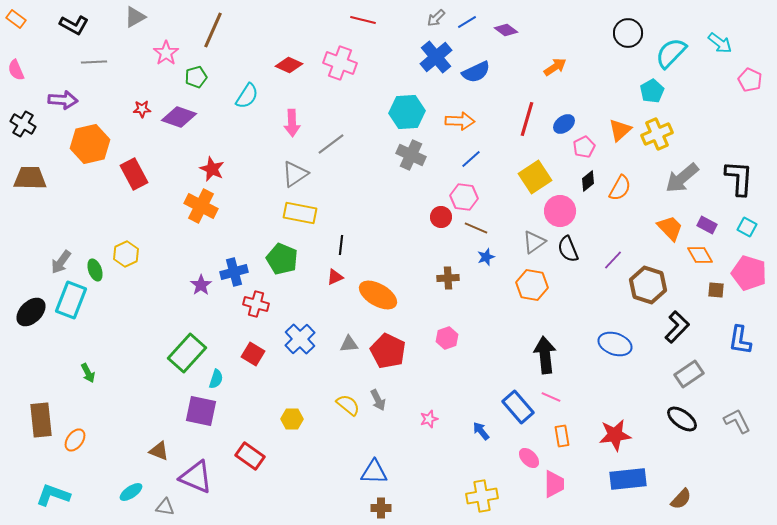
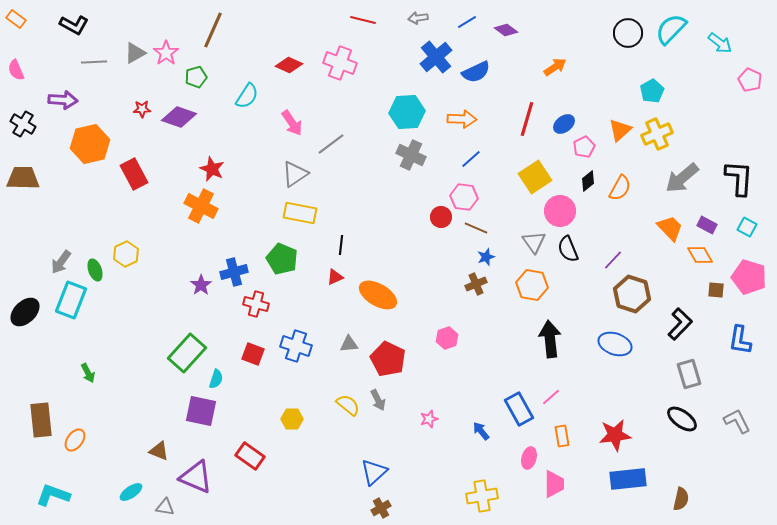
gray triangle at (135, 17): moved 36 px down
gray arrow at (436, 18): moved 18 px left; rotated 36 degrees clockwise
cyan semicircle at (671, 53): moved 24 px up
orange arrow at (460, 121): moved 2 px right, 2 px up
pink arrow at (292, 123): rotated 32 degrees counterclockwise
brown trapezoid at (30, 178): moved 7 px left
gray triangle at (534, 242): rotated 30 degrees counterclockwise
pink pentagon at (749, 273): moved 4 px down
brown cross at (448, 278): moved 28 px right, 6 px down; rotated 20 degrees counterclockwise
brown hexagon at (648, 285): moved 16 px left, 9 px down
black ellipse at (31, 312): moved 6 px left
black L-shape at (677, 327): moved 3 px right, 3 px up
blue cross at (300, 339): moved 4 px left, 7 px down; rotated 28 degrees counterclockwise
red pentagon at (388, 351): moved 8 px down
red square at (253, 354): rotated 10 degrees counterclockwise
black arrow at (545, 355): moved 5 px right, 16 px up
gray rectangle at (689, 374): rotated 72 degrees counterclockwise
pink line at (551, 397): rotated 66 degrees counterclockwise
blue rectangle at (518, 407): moved 1 px right, 2 px down; rotated 12 degrees clockwise
pink ellipse at (529, 458): rotated 60 degrees clockwise
blue triangle at (374, 472): rotated 44 degrees counterclockwise
brown semicircle at (681, 499): rotated 30 degrees counterclockwise
brown cross at (381, 508): rotated 30 degrees counterclockwise
